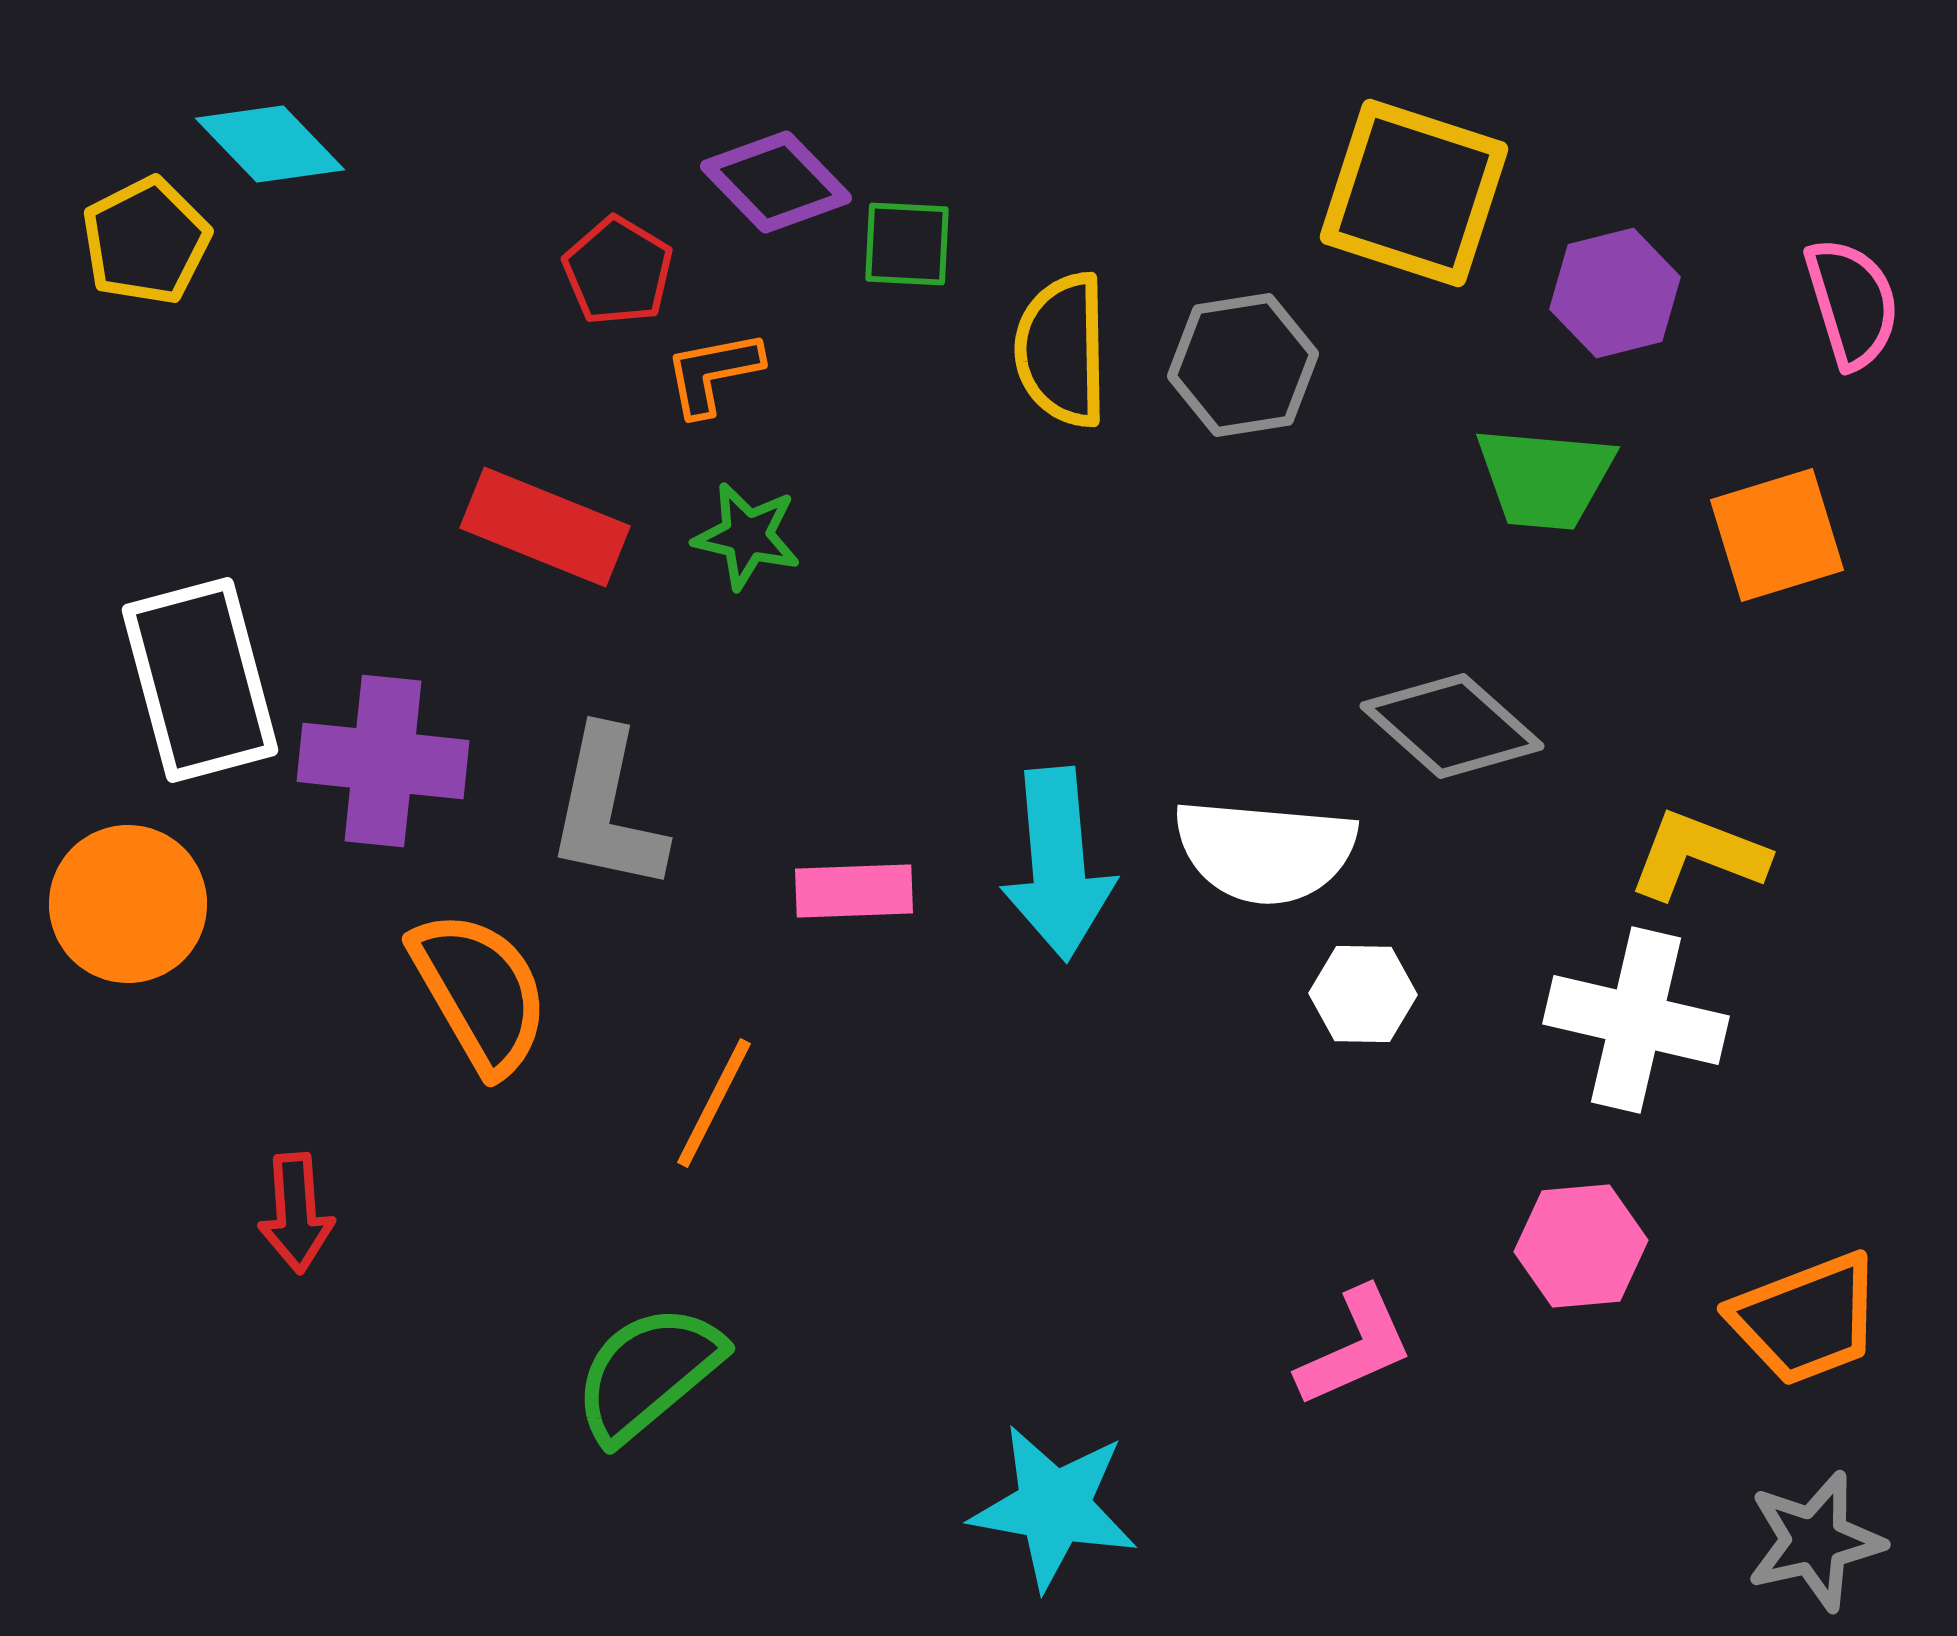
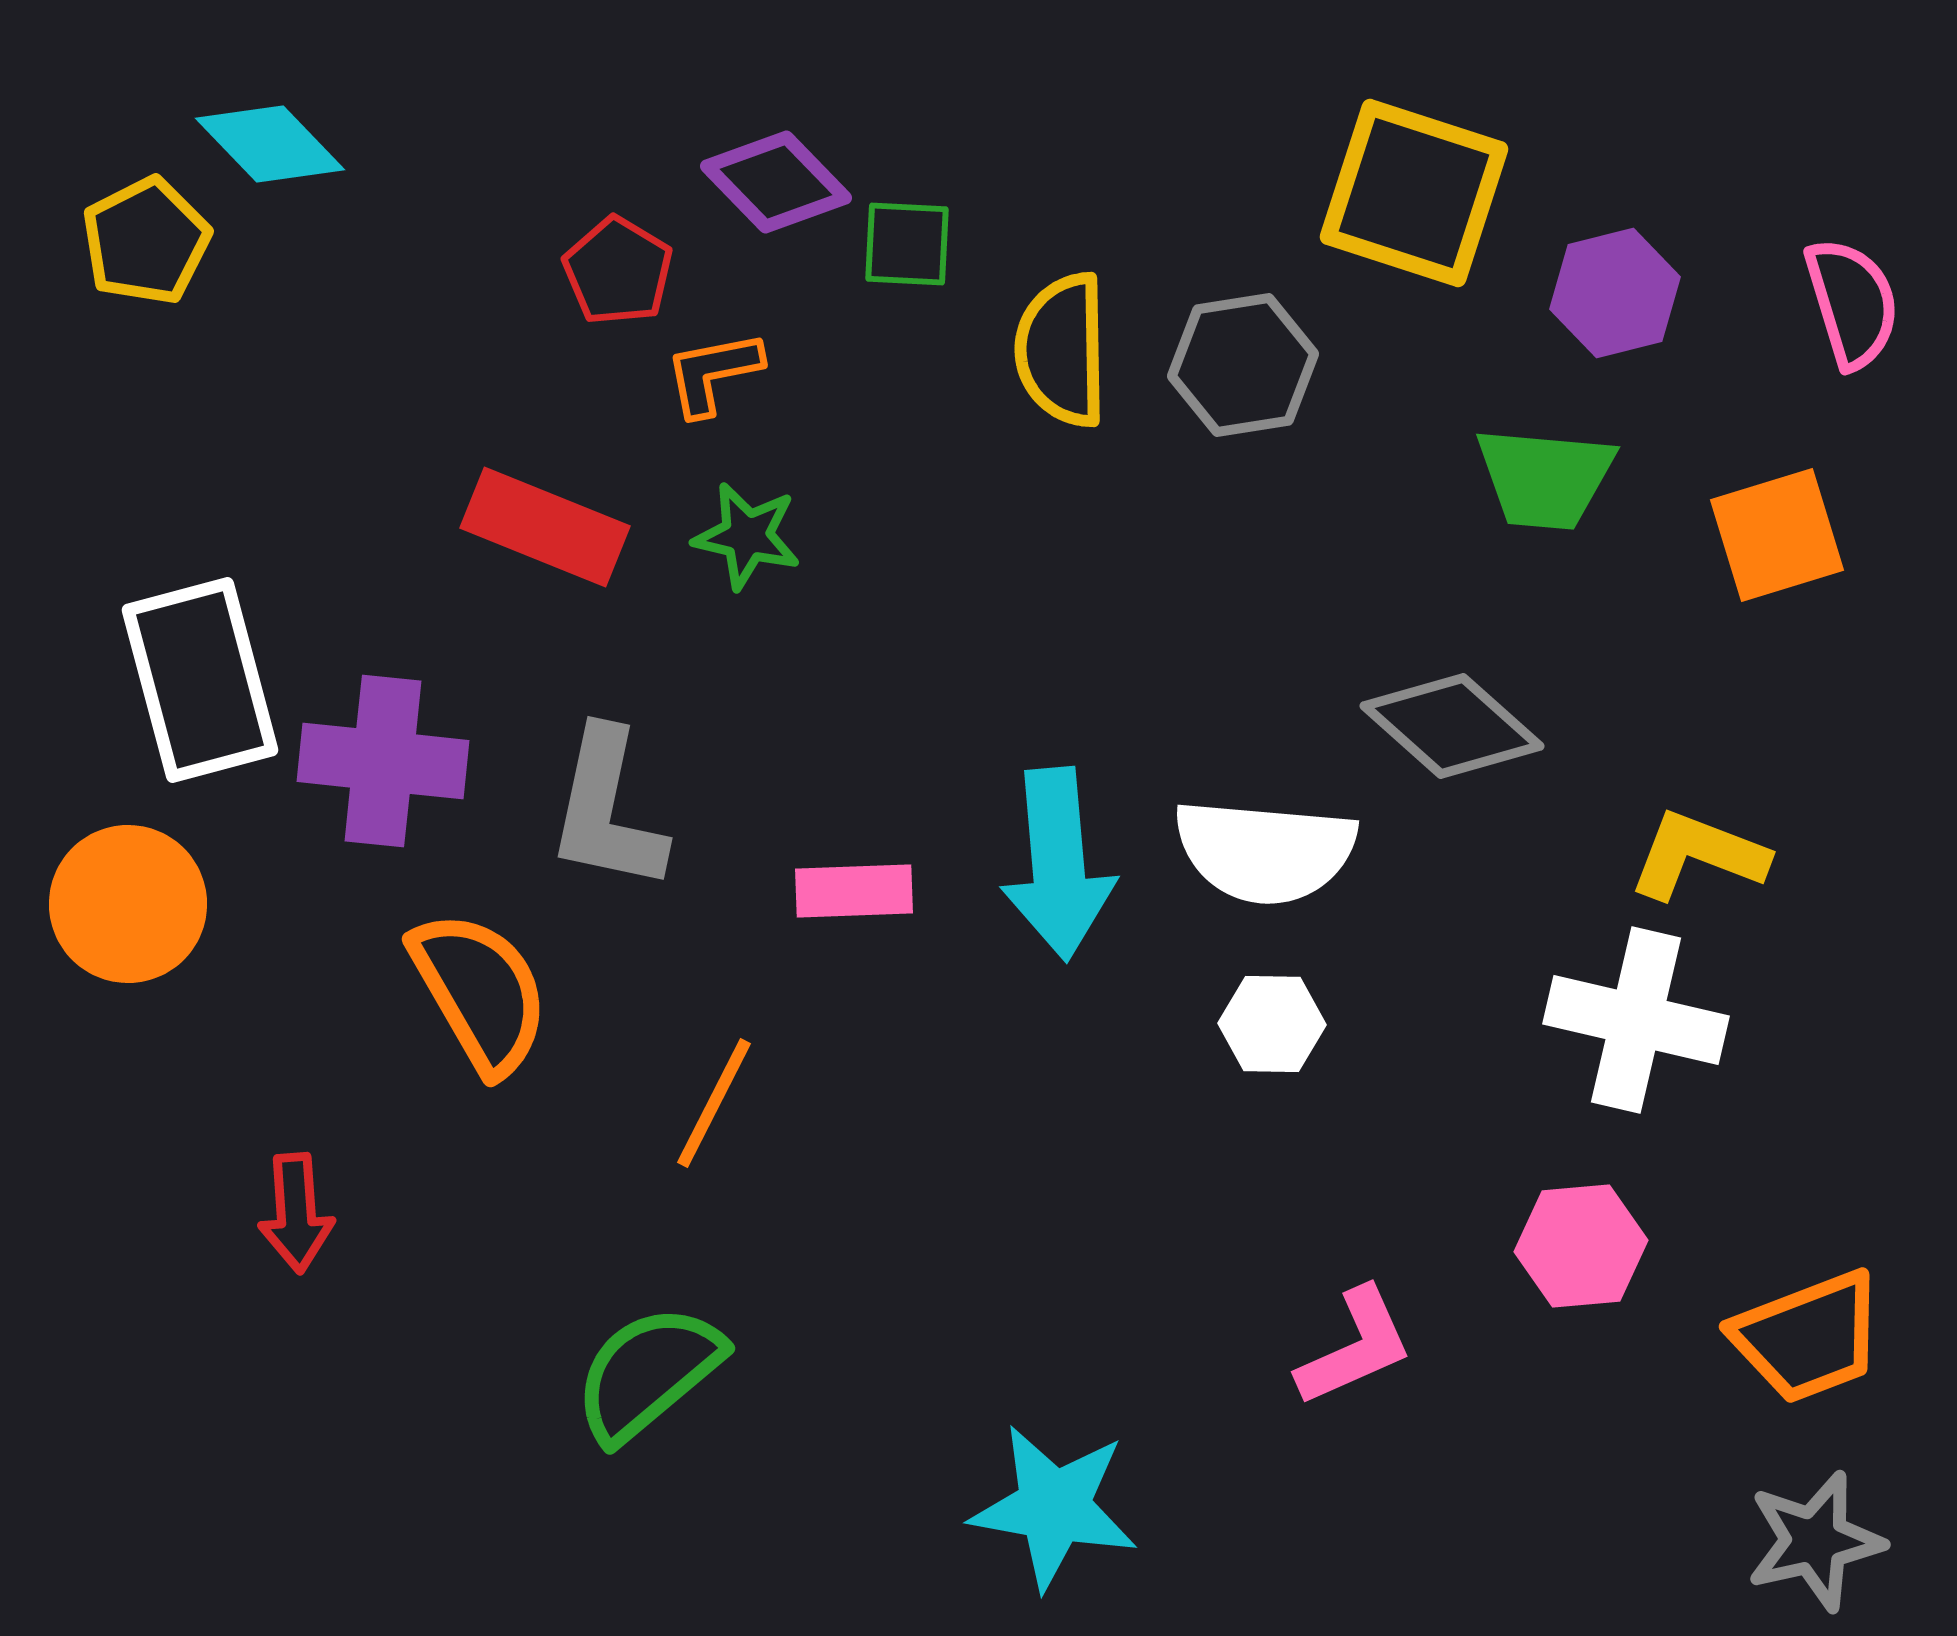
white hexagon: moved 91 px left, 30 px down
orange trapezoid: moved 2 px right, 18 px down
